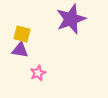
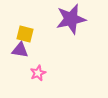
purple star: rotated 8 degrees clockwise
yellow square: moved 3 px right
